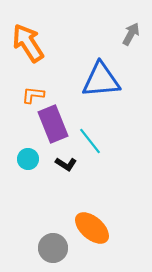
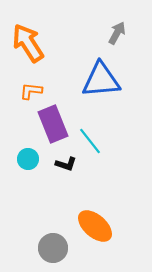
gray arrow: moved 14 px left, 1 px up
orange L-shape: moved 2 px left, 4 px up
black L-shape: rotated 15 degrees counterclockwise
orange ellipse: moved 3 px right, 2 px up
